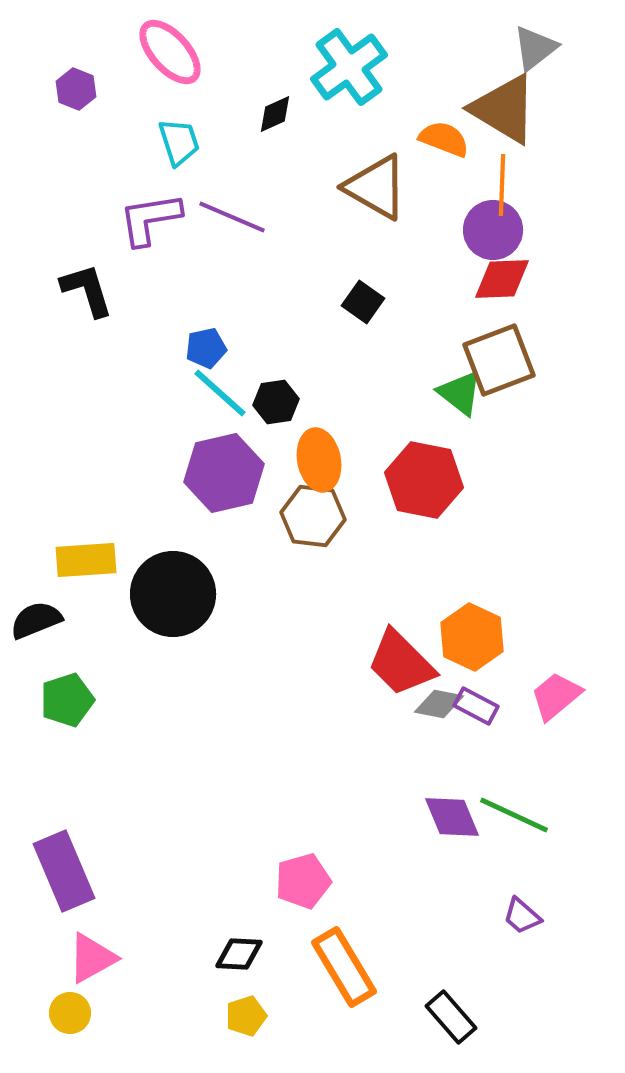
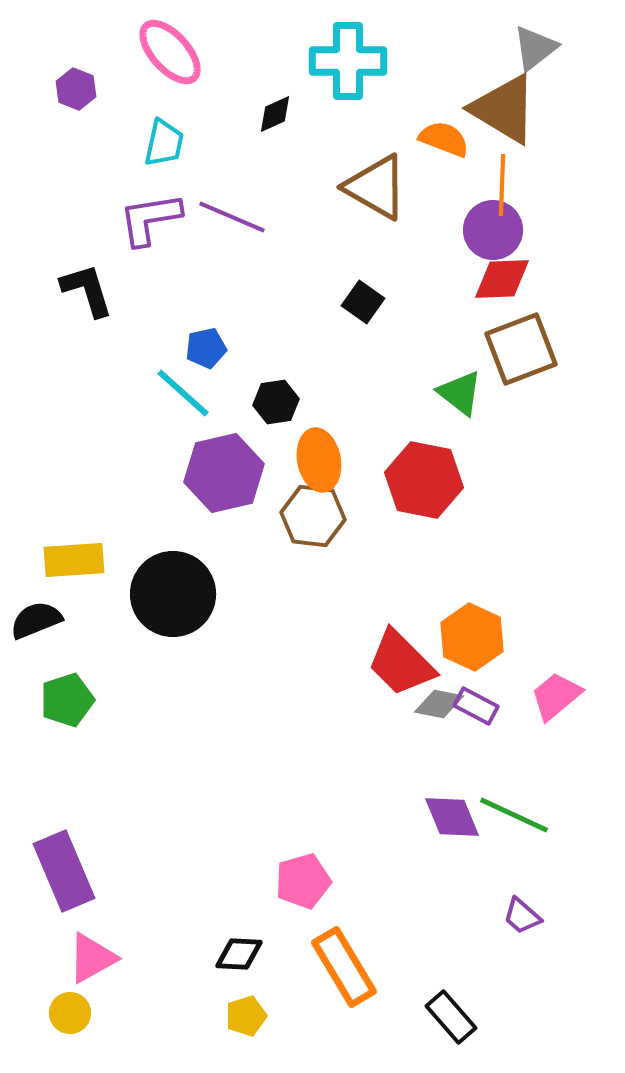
cyan cross at (349, 67): moved 1 px left, 6 px up; rotated 36 degrees clockwise
cyan trapezoid at (179, 142): moved 15 px left, 1 px down; rotated 30 degrees clockwise
brown square at (499, 360): moved 22 px right, 11 px up
cyan line at (220, 393): moved 37 px left
yellow rectangle at (86, 560): moved 12 px left
